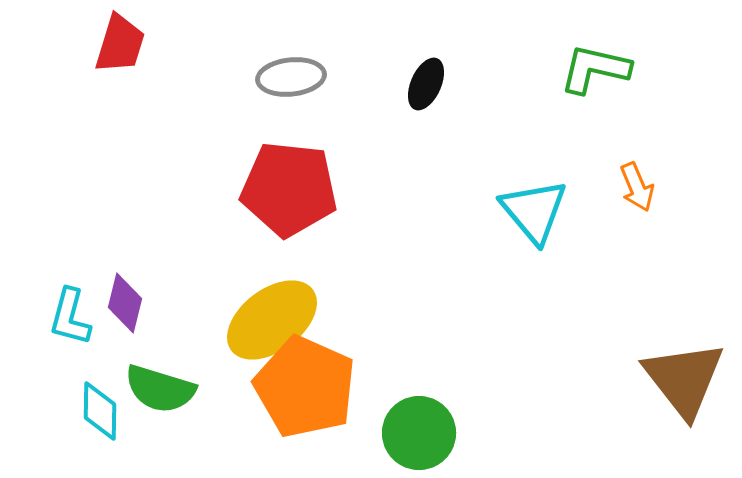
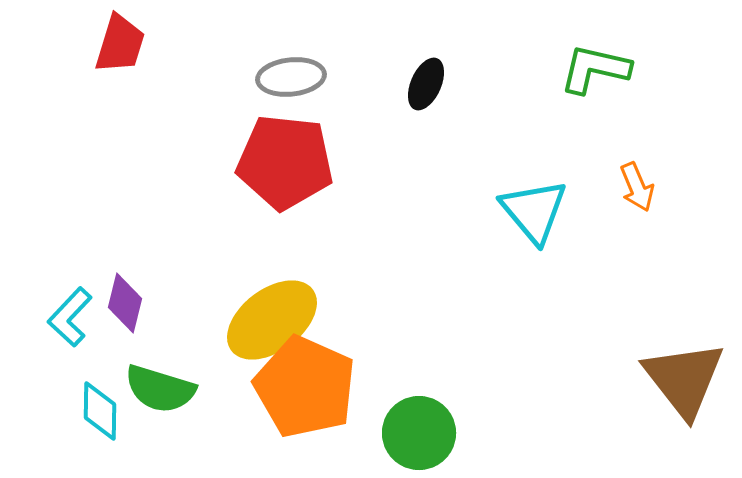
red pentagon: moved 4 px left, 27 px up
cyan L-shape: rotated 28 degrees clockwise
